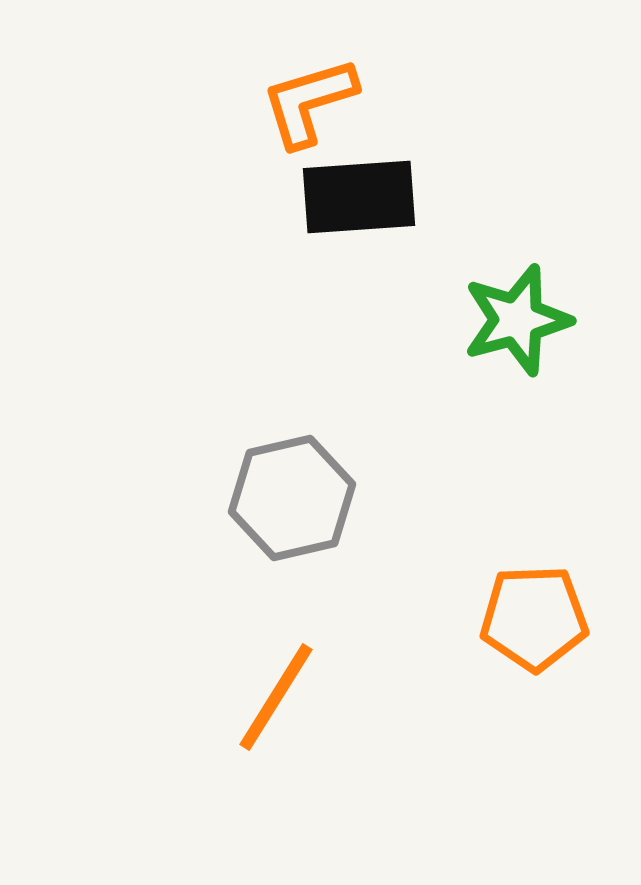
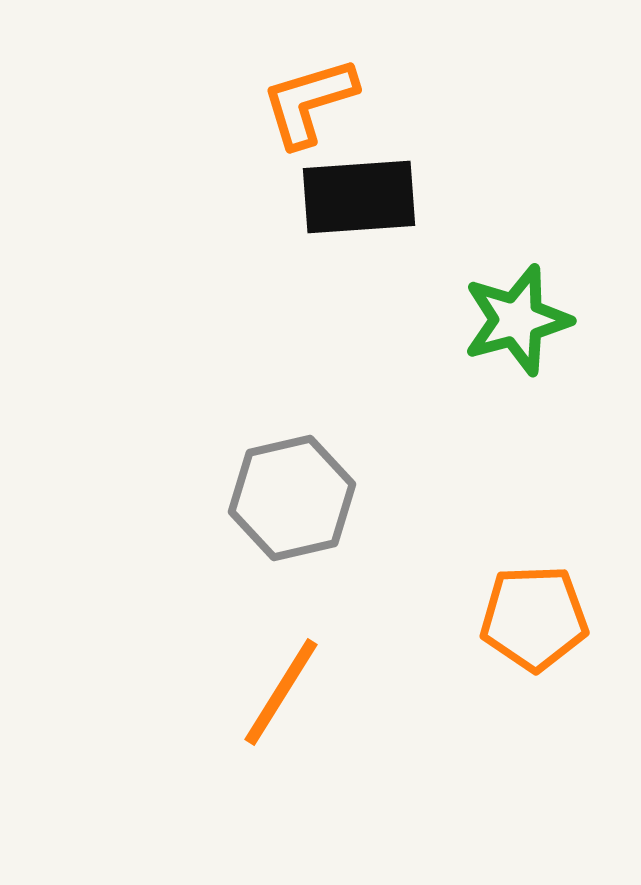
orange line: moved 5 px right, 5 px up
